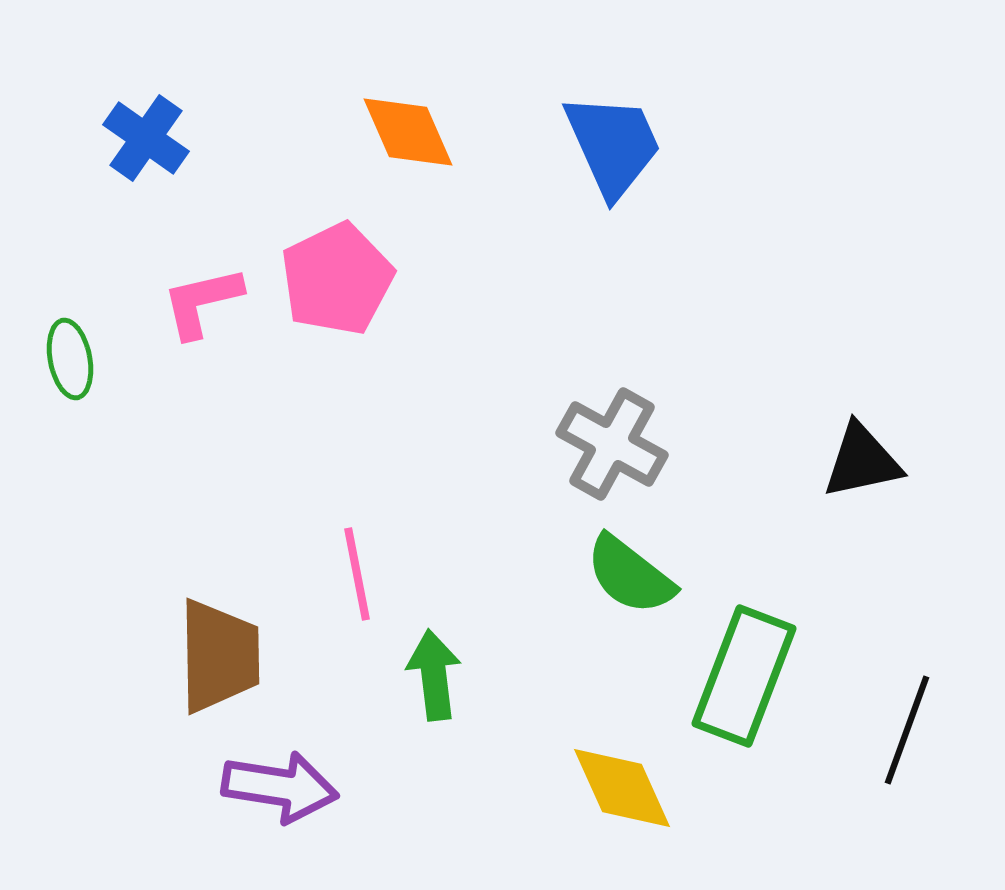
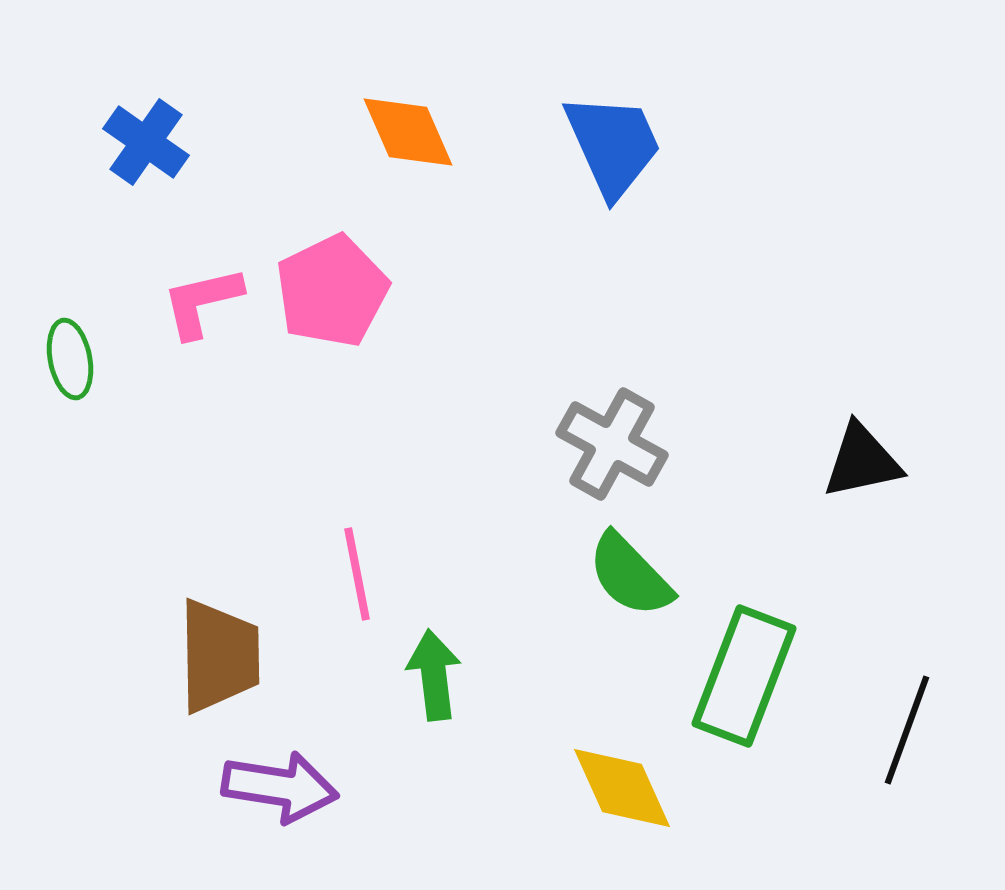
blue cross: moved 4 px down
pink pentagon: moved 5 px left, 12 px down
green semicircle: rotated 8 degrees clockwise
